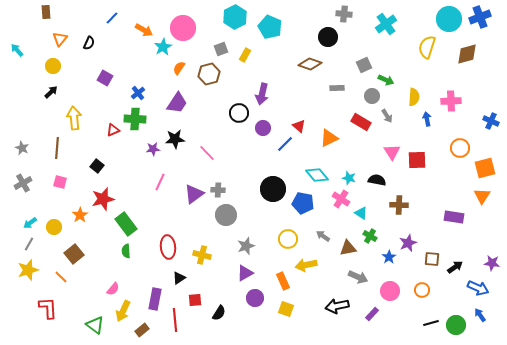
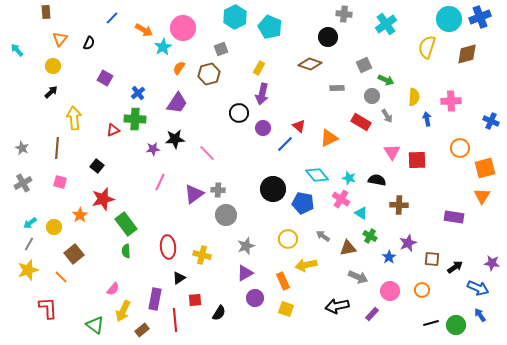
yellow rectangle at (245, 55): moved 14 px right, 13 px down
